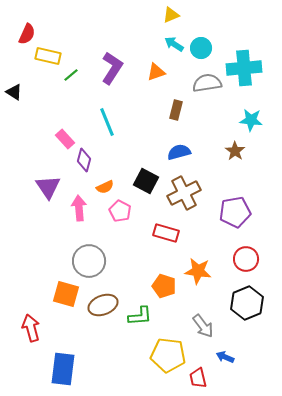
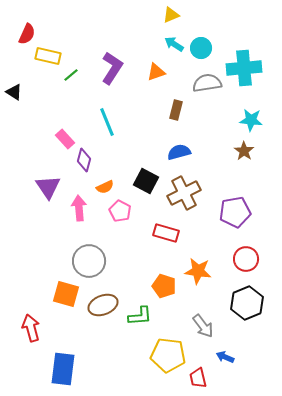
brown star: moved 9 px right
